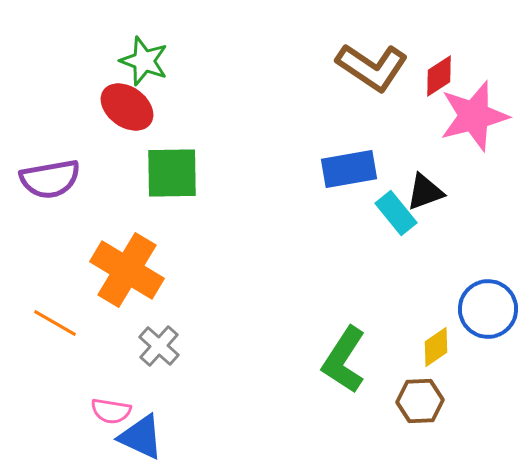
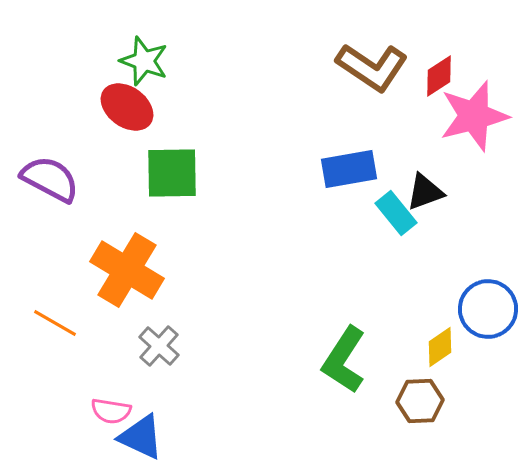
purple semicircle: rotated 142 degrees counterclockwise
yellow diamond: moved 4 px right
